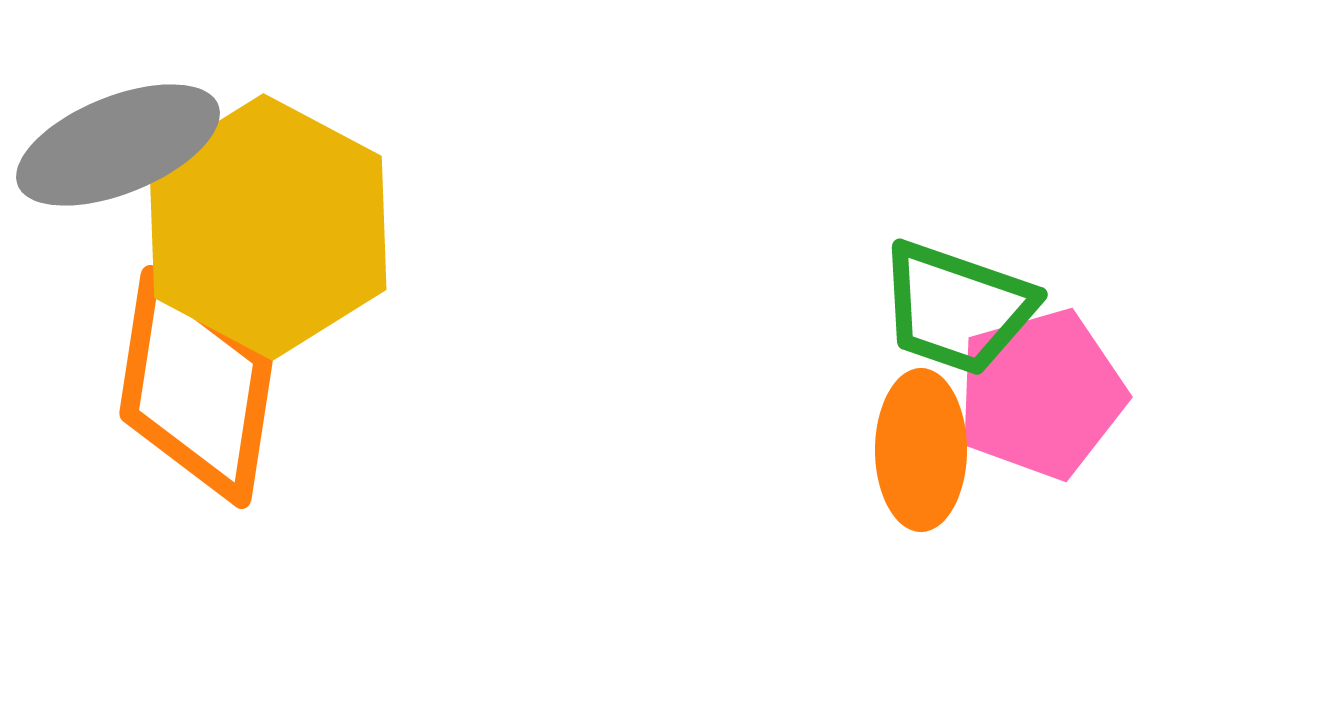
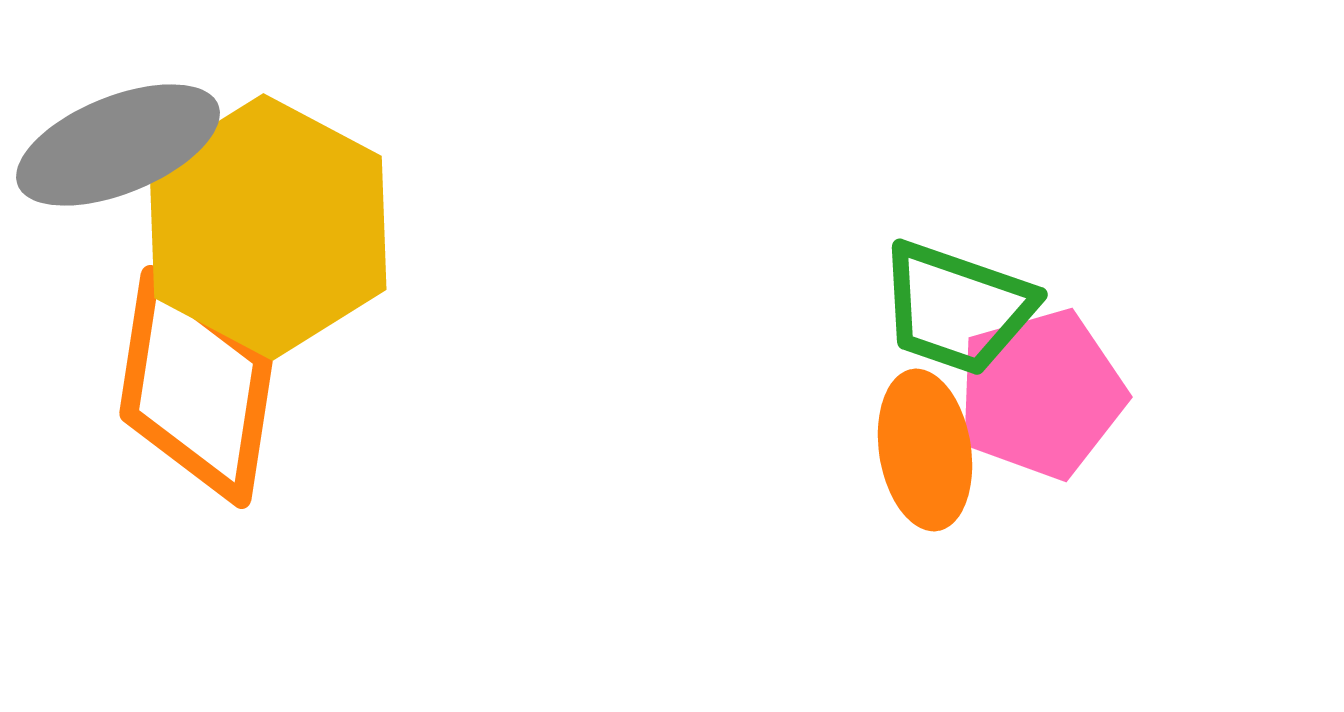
orange ellipse: moved 4 px right; rotated 9 degrees counterclockwise
